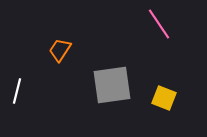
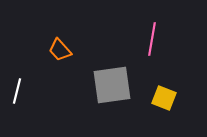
pink line: moved 7 px left, 15 px down; rotated 44 degrees clockwise
orange trapezoid: rotated 75 degrees counterclockwise
